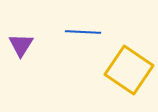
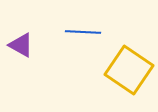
purple triangle: rotated 32 degrees counterclockwise
